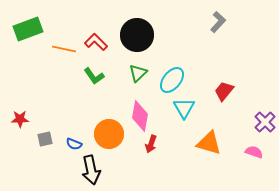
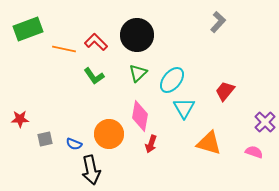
red trapezoid: moved 1 px right
